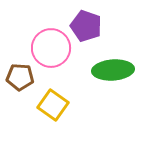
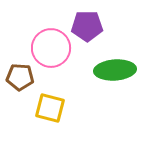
purple pentagon: moved 1 px right; rotated 20 degrees counterclockwise
green ellipse: moved 2 px right
yellow square: moved 3 px left, 3 px down; rotated 20 degrees counterclockwise
